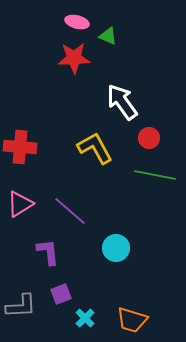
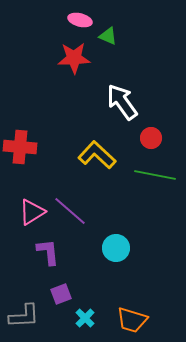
pink ellipse: moved 3 px right, 2 px up
red circle: moved 2 px right
yellow L-shape: moved 2 px right, 7 px down; rotated 18 degrees counterclockwise
pink triangle: moved 12 px right, 8 px down
gray L-shape: moved 3 px right, 10 px down
